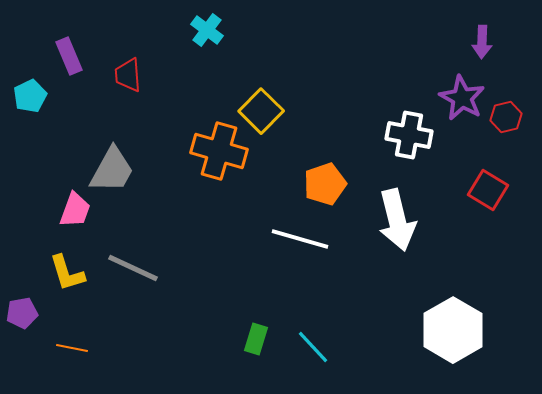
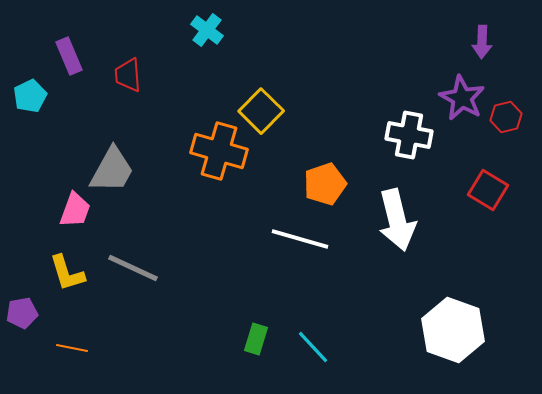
white hexagon: rotated 10 degrees counterclockwise
